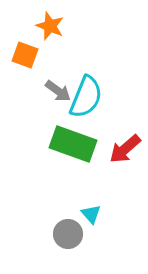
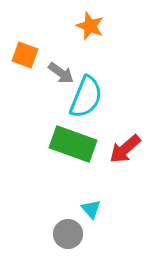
orange star: moved 40 px right
gray arrow: moved 3 px right, 18 px up
cyan triangle: moved 5 px up
